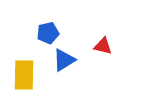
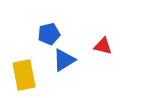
blue pentagon: moved 1 px right, 1 px down
yellow rectangle: rotated 12 degrees counterclockwise
